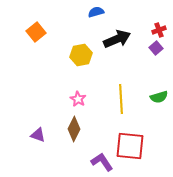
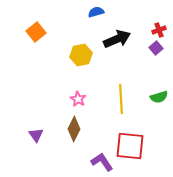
purple triangle: moved 2 px left; rotated 35 degrees clockwise
